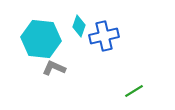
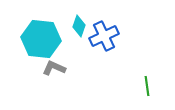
blue cross: rotated 12 degrees counterclockwise
green line: moved 13 px right, 5 px up; rotated 66 degrees counterclockwise
